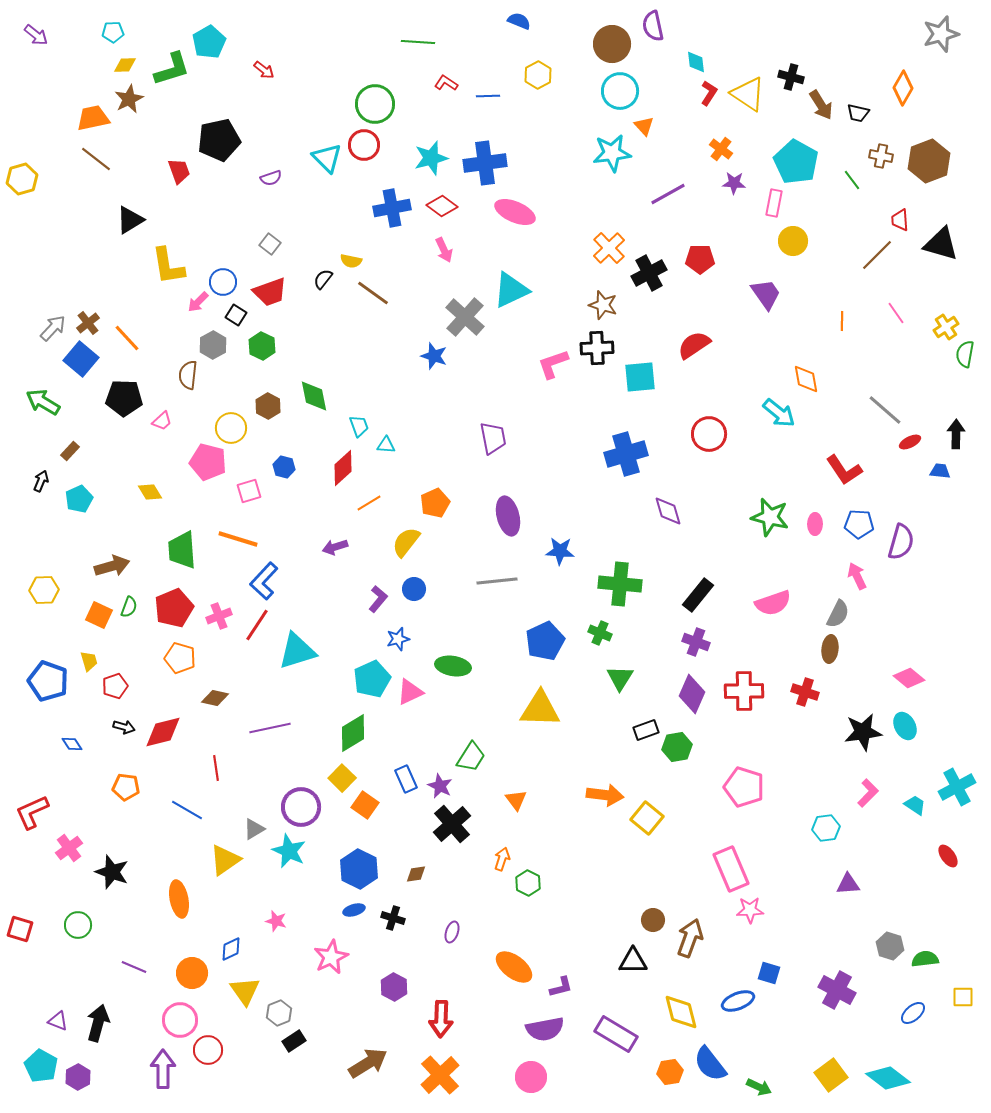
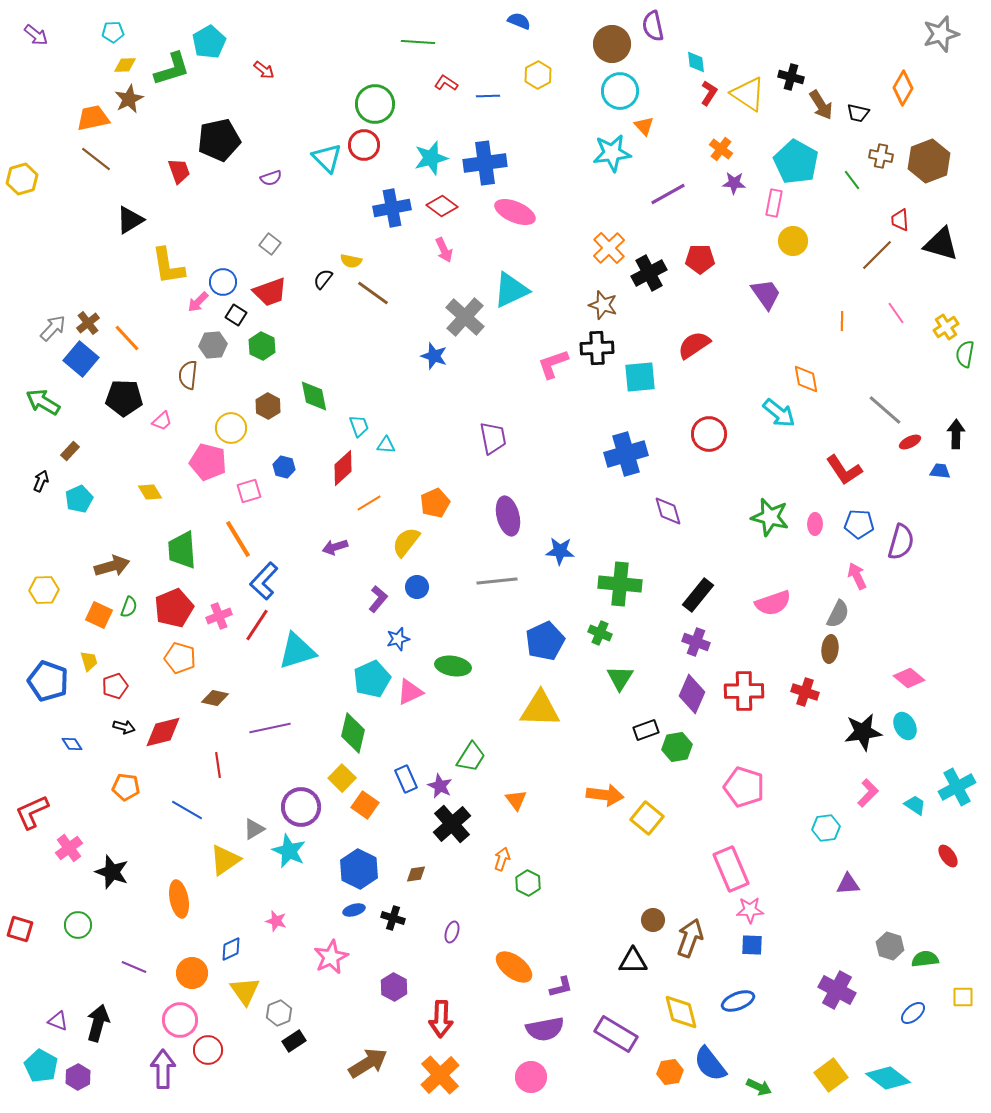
gray hexagon at (213, 345): rotated 24 degrees clockwise
orange line at (238, 539): rotated 42 degrees clockwise
blue circle at (414, 589): moved 3 px right, 2 px up
green diamond at (353, 733): rotated 45 degrees counterclockwise
red line at (216, 768): moved 2 px right, 3 px up
blue square at (769, 973): moved 17 px left, 28 px up; rotated 15 degrees counterclockwise
